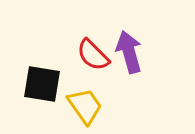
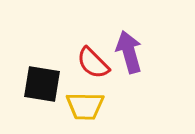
red semicircle: moved 8 px down
yellow trapezoid: rotated 126 degrees clockwise
